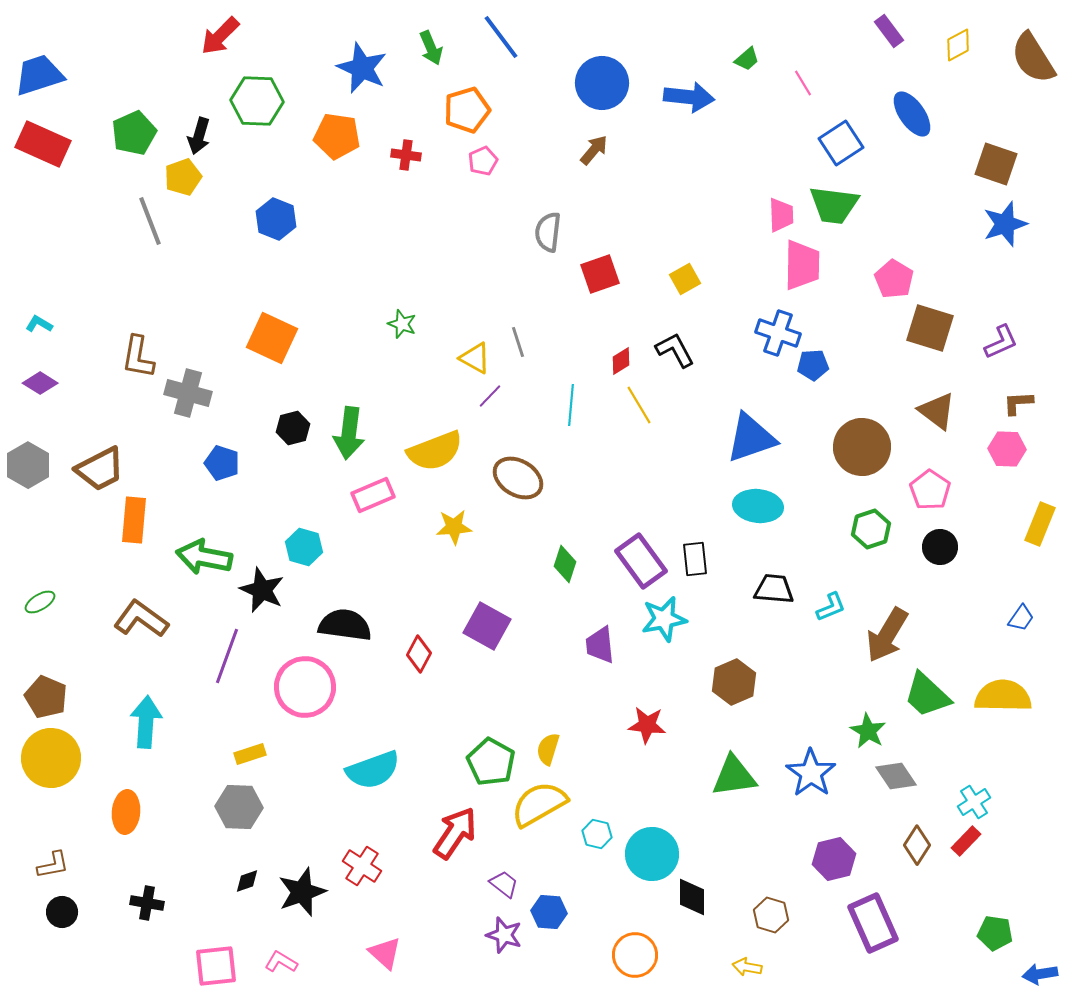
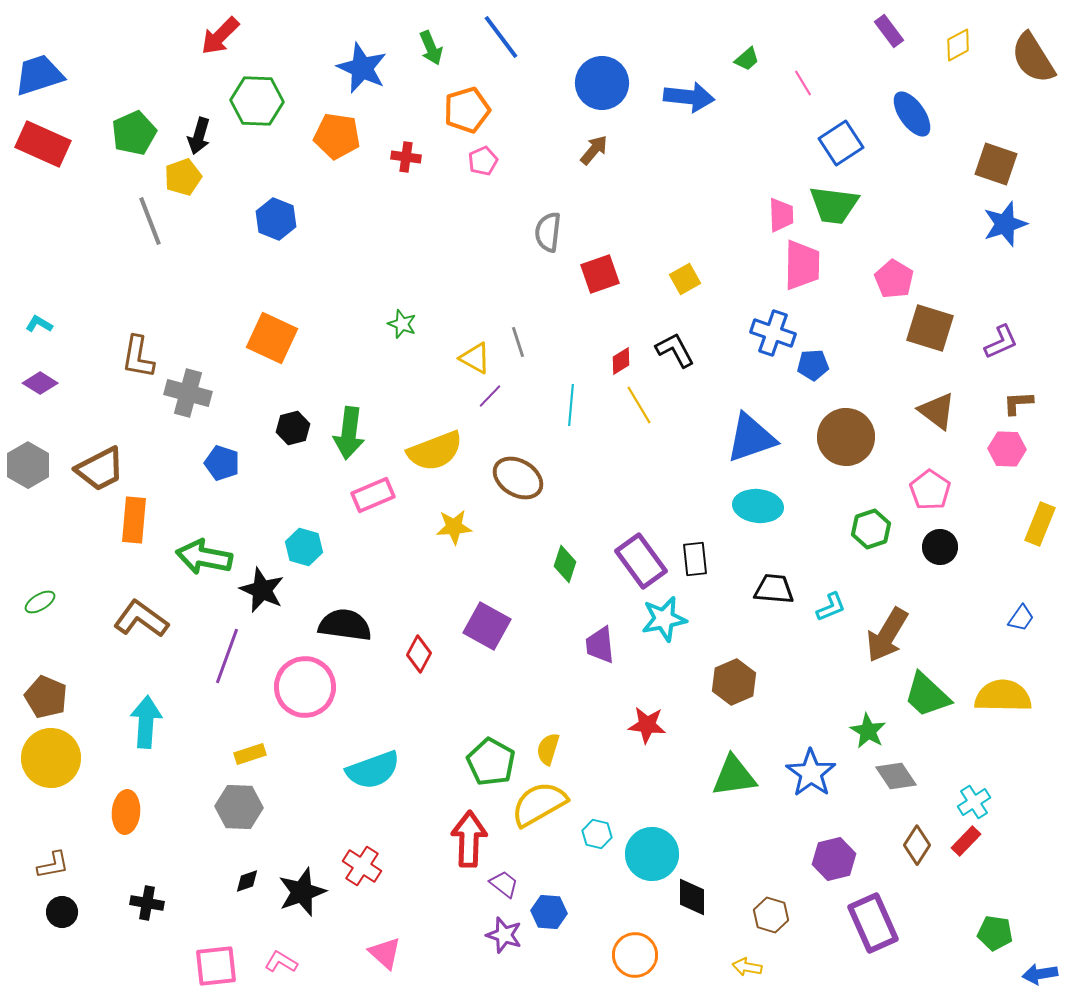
red cross at (406, 155): moved 2 px down
blue cross at (778, 333): moved 5 px left
brown circle at (862, 447): moved 16 px left, 10 px up
red arrow at (455, 833): moved 14 px right, 6 px down; rotated 32 degrees counterclockwise
